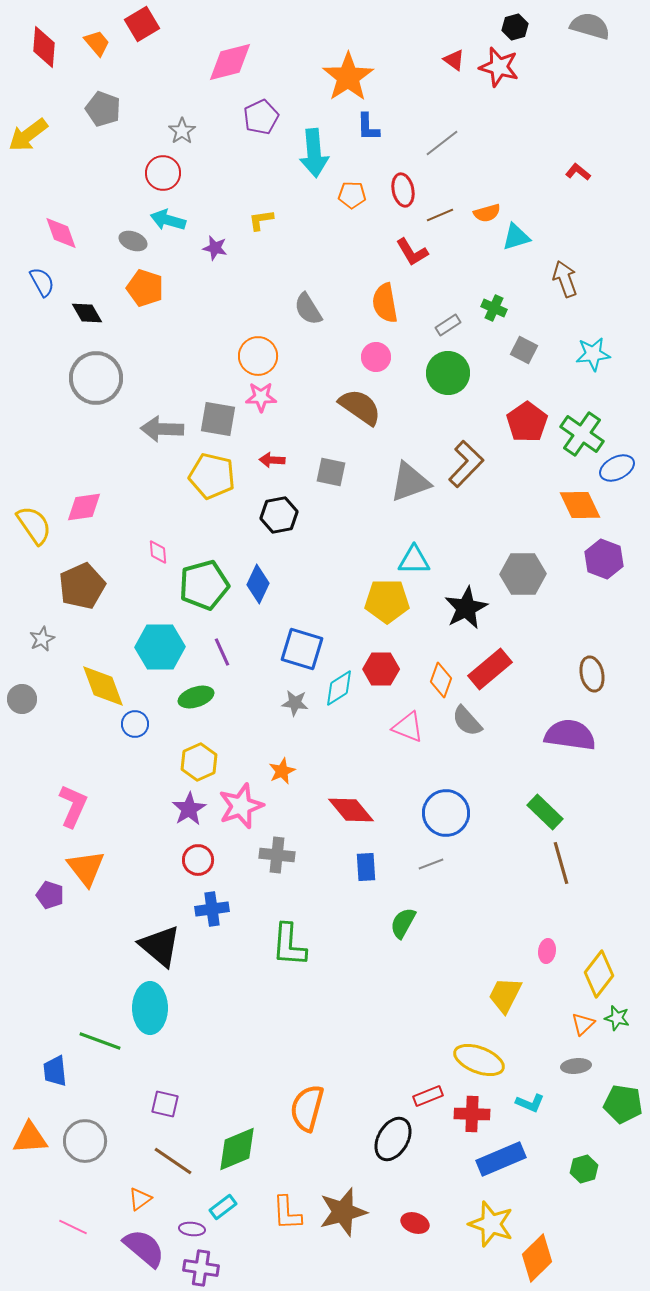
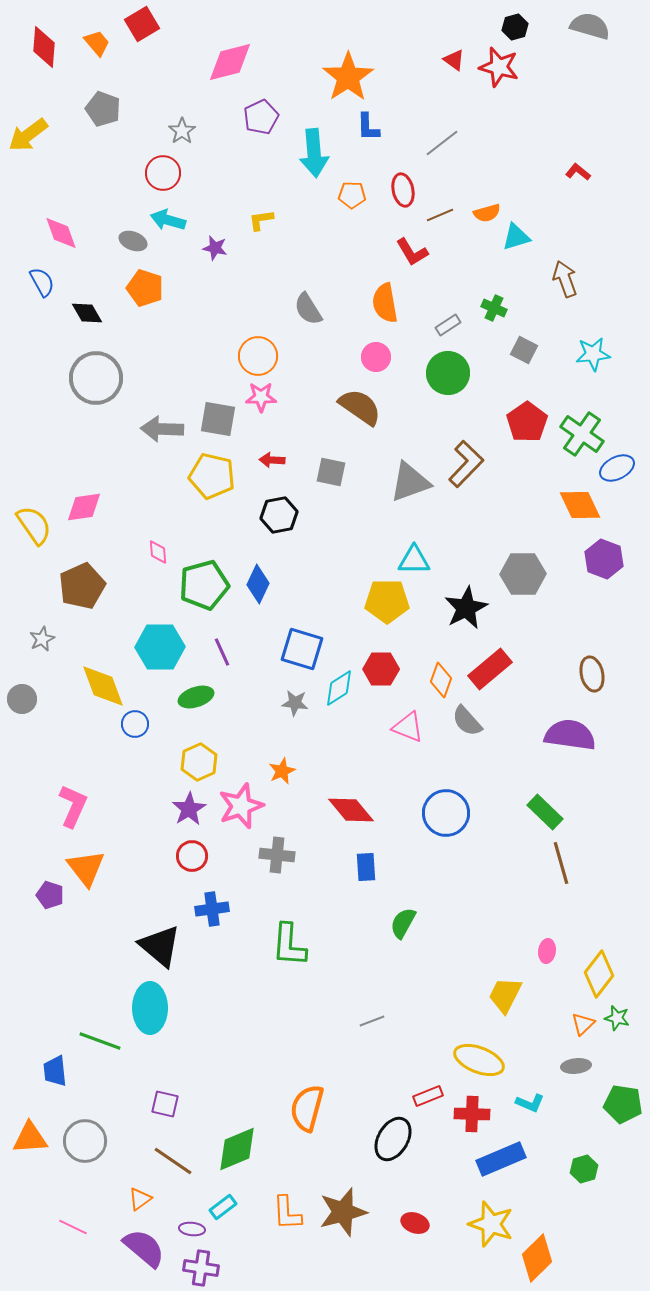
red circle at (198, 860): moved 6 px left, 4 px up
gray line at (431, 864): moved 59 px left, 157 px down
